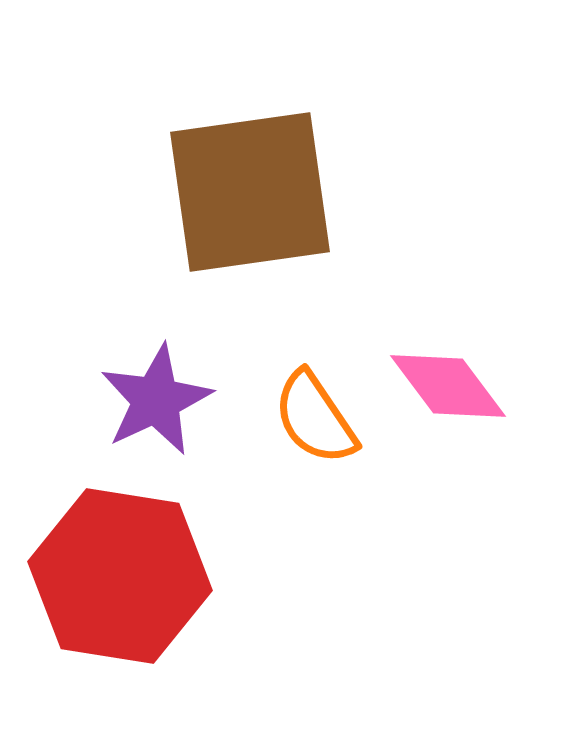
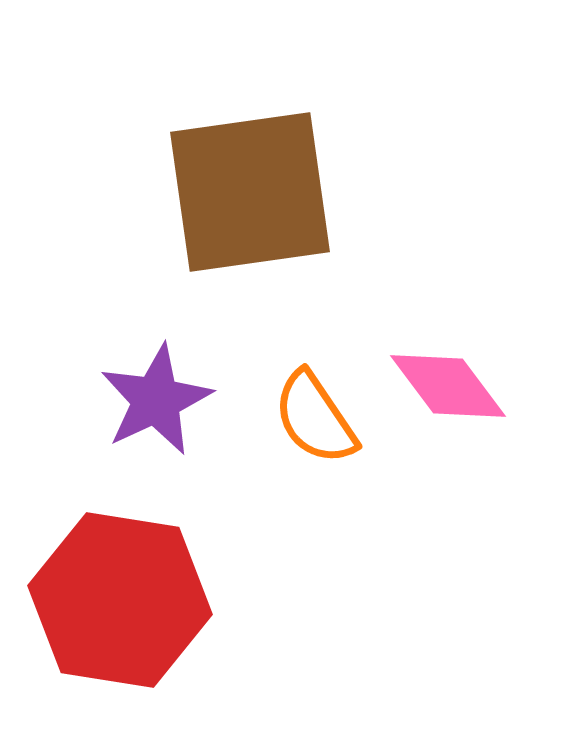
red hexagon: moved 24 px down
